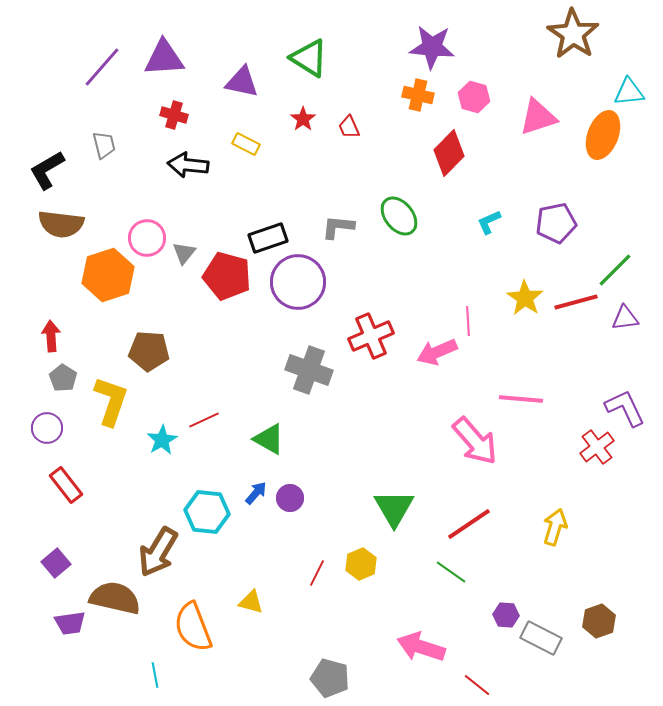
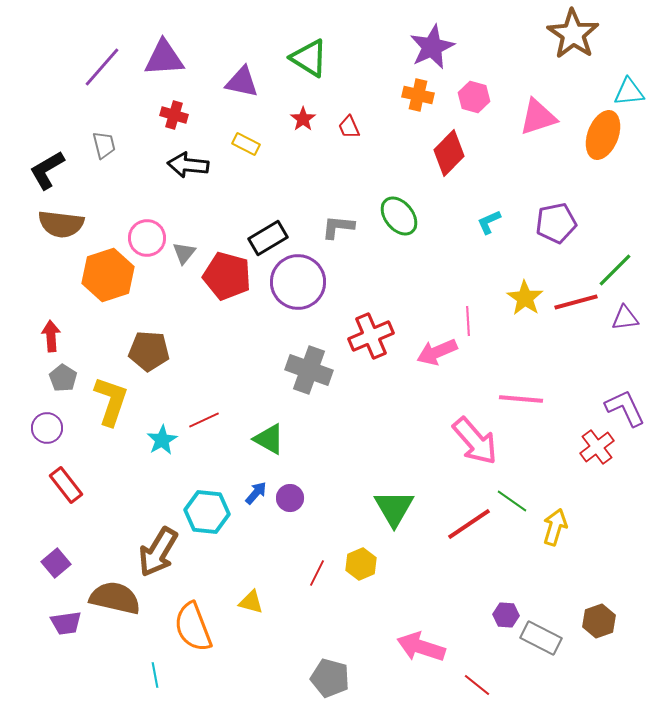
purple star at (432, 47): rotated 30 degrees counterclockwise
black rectangle at (268, 238): rotated 12 degrees counterclockwise
green line at (451, 572): moved 61 px right, 71 px up
purple trapezoid at (70, 623): moved 4 px left
